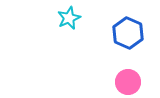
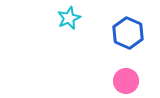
pink circle: moved 2 px left, 1 px up
